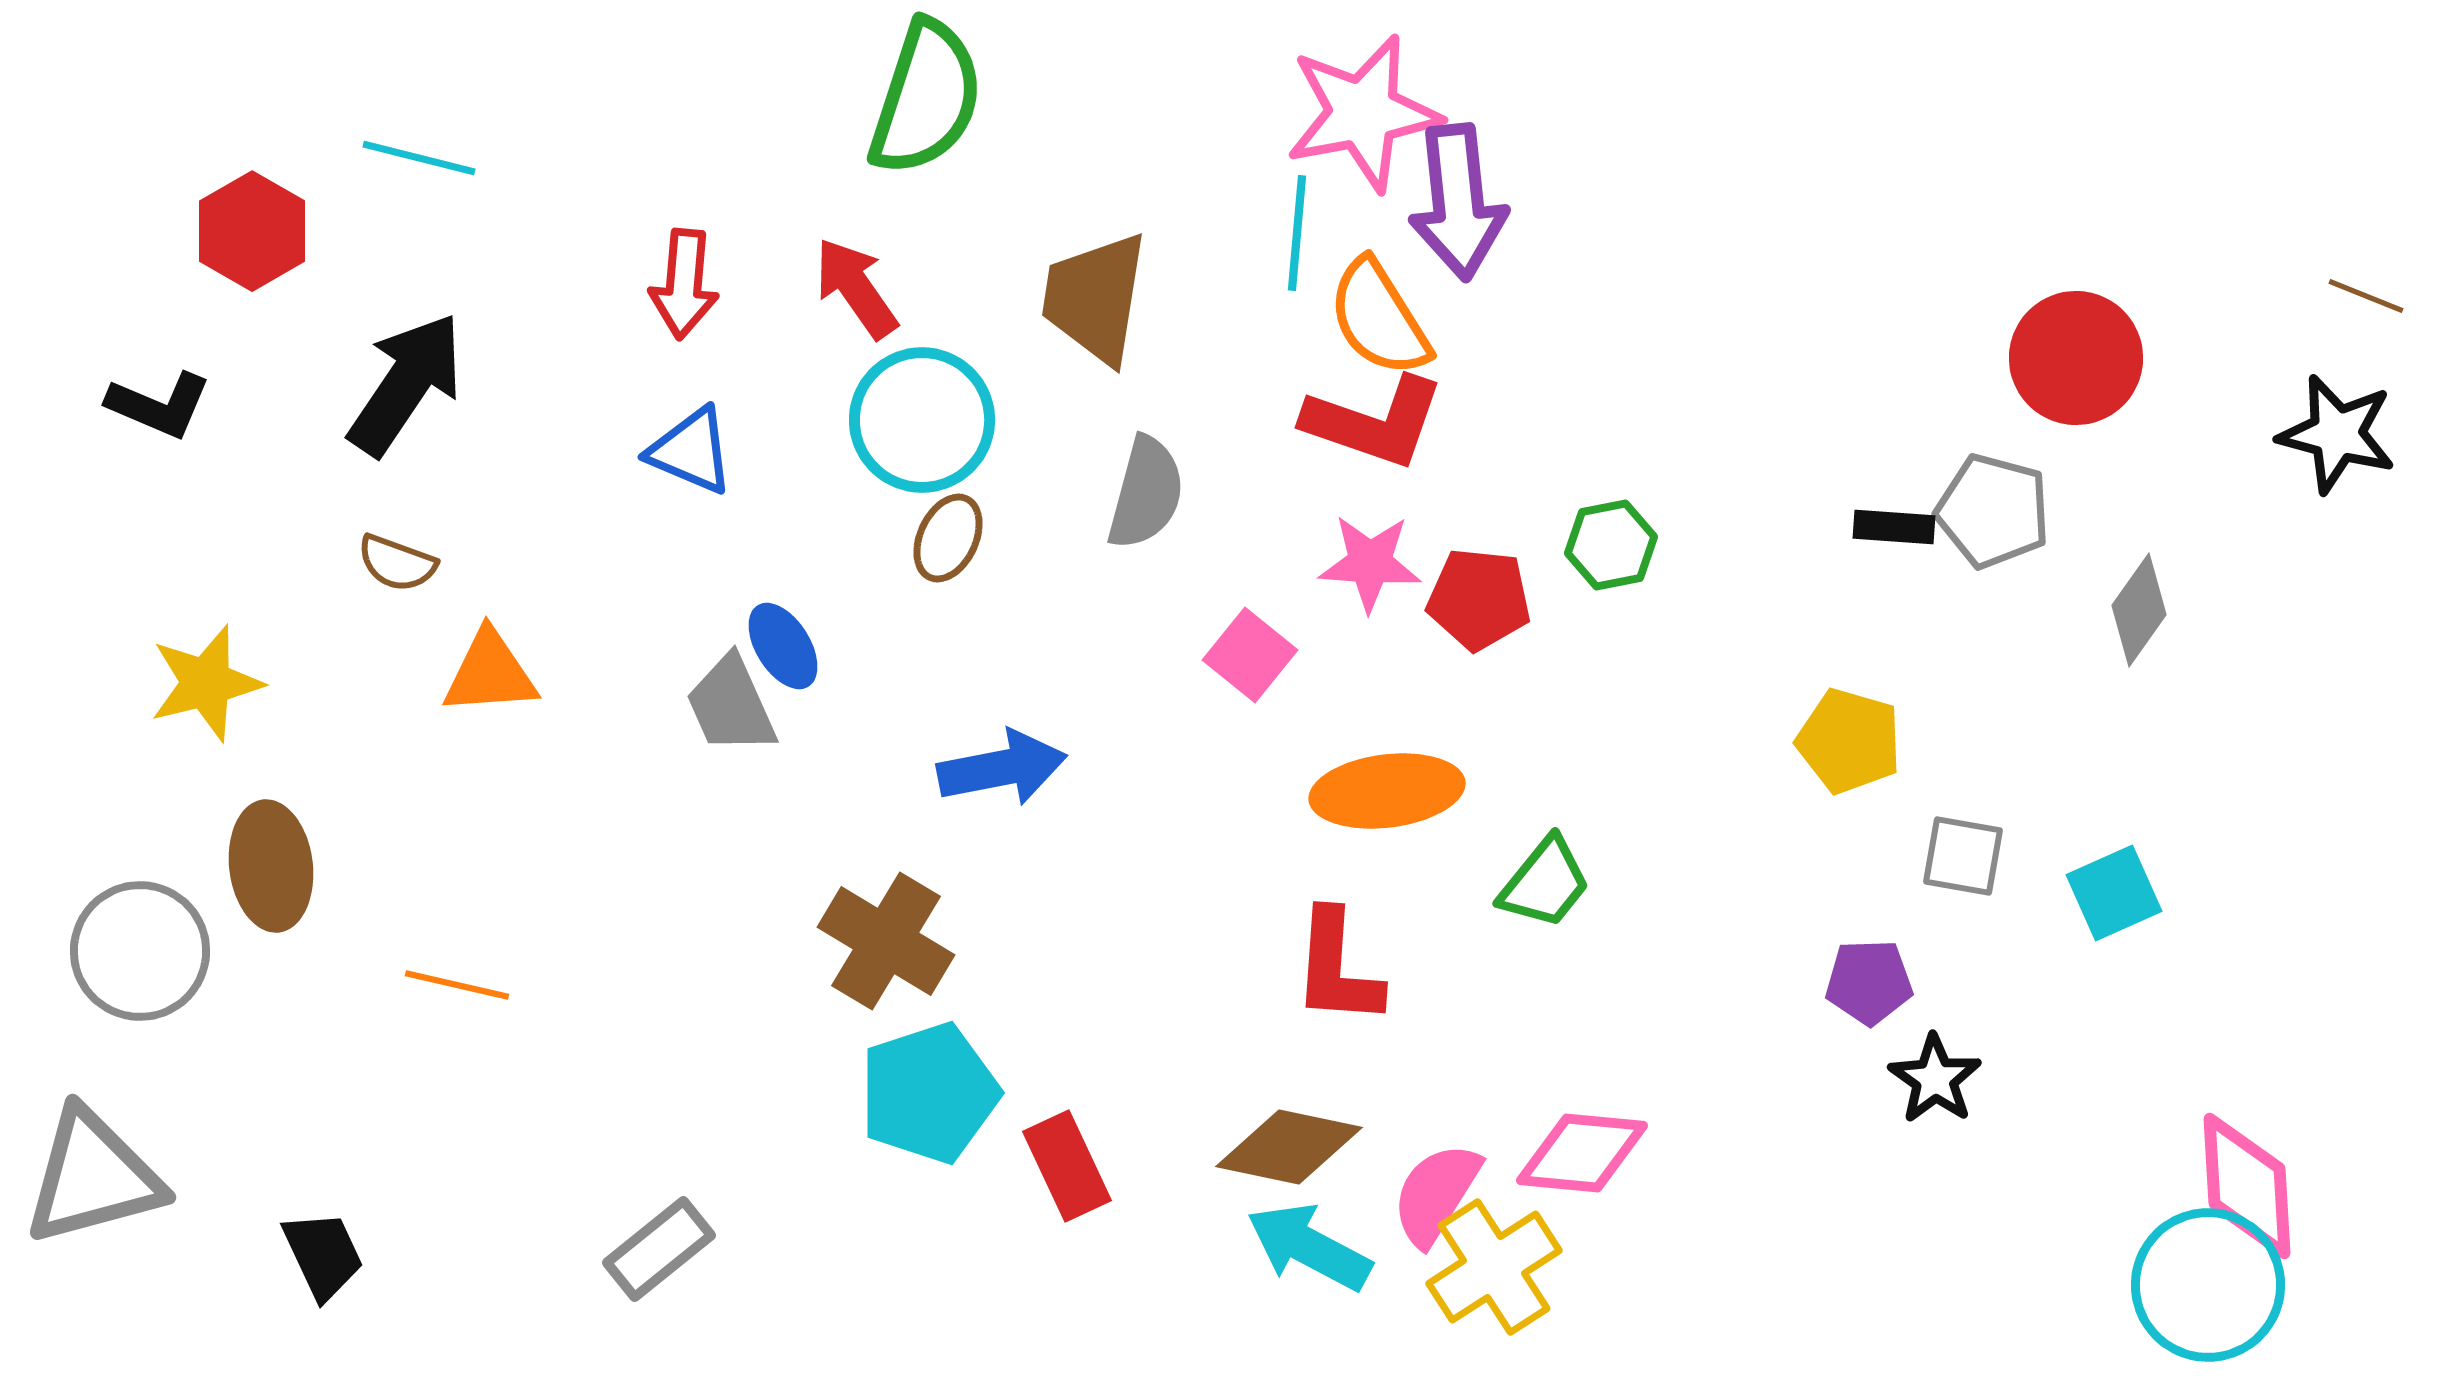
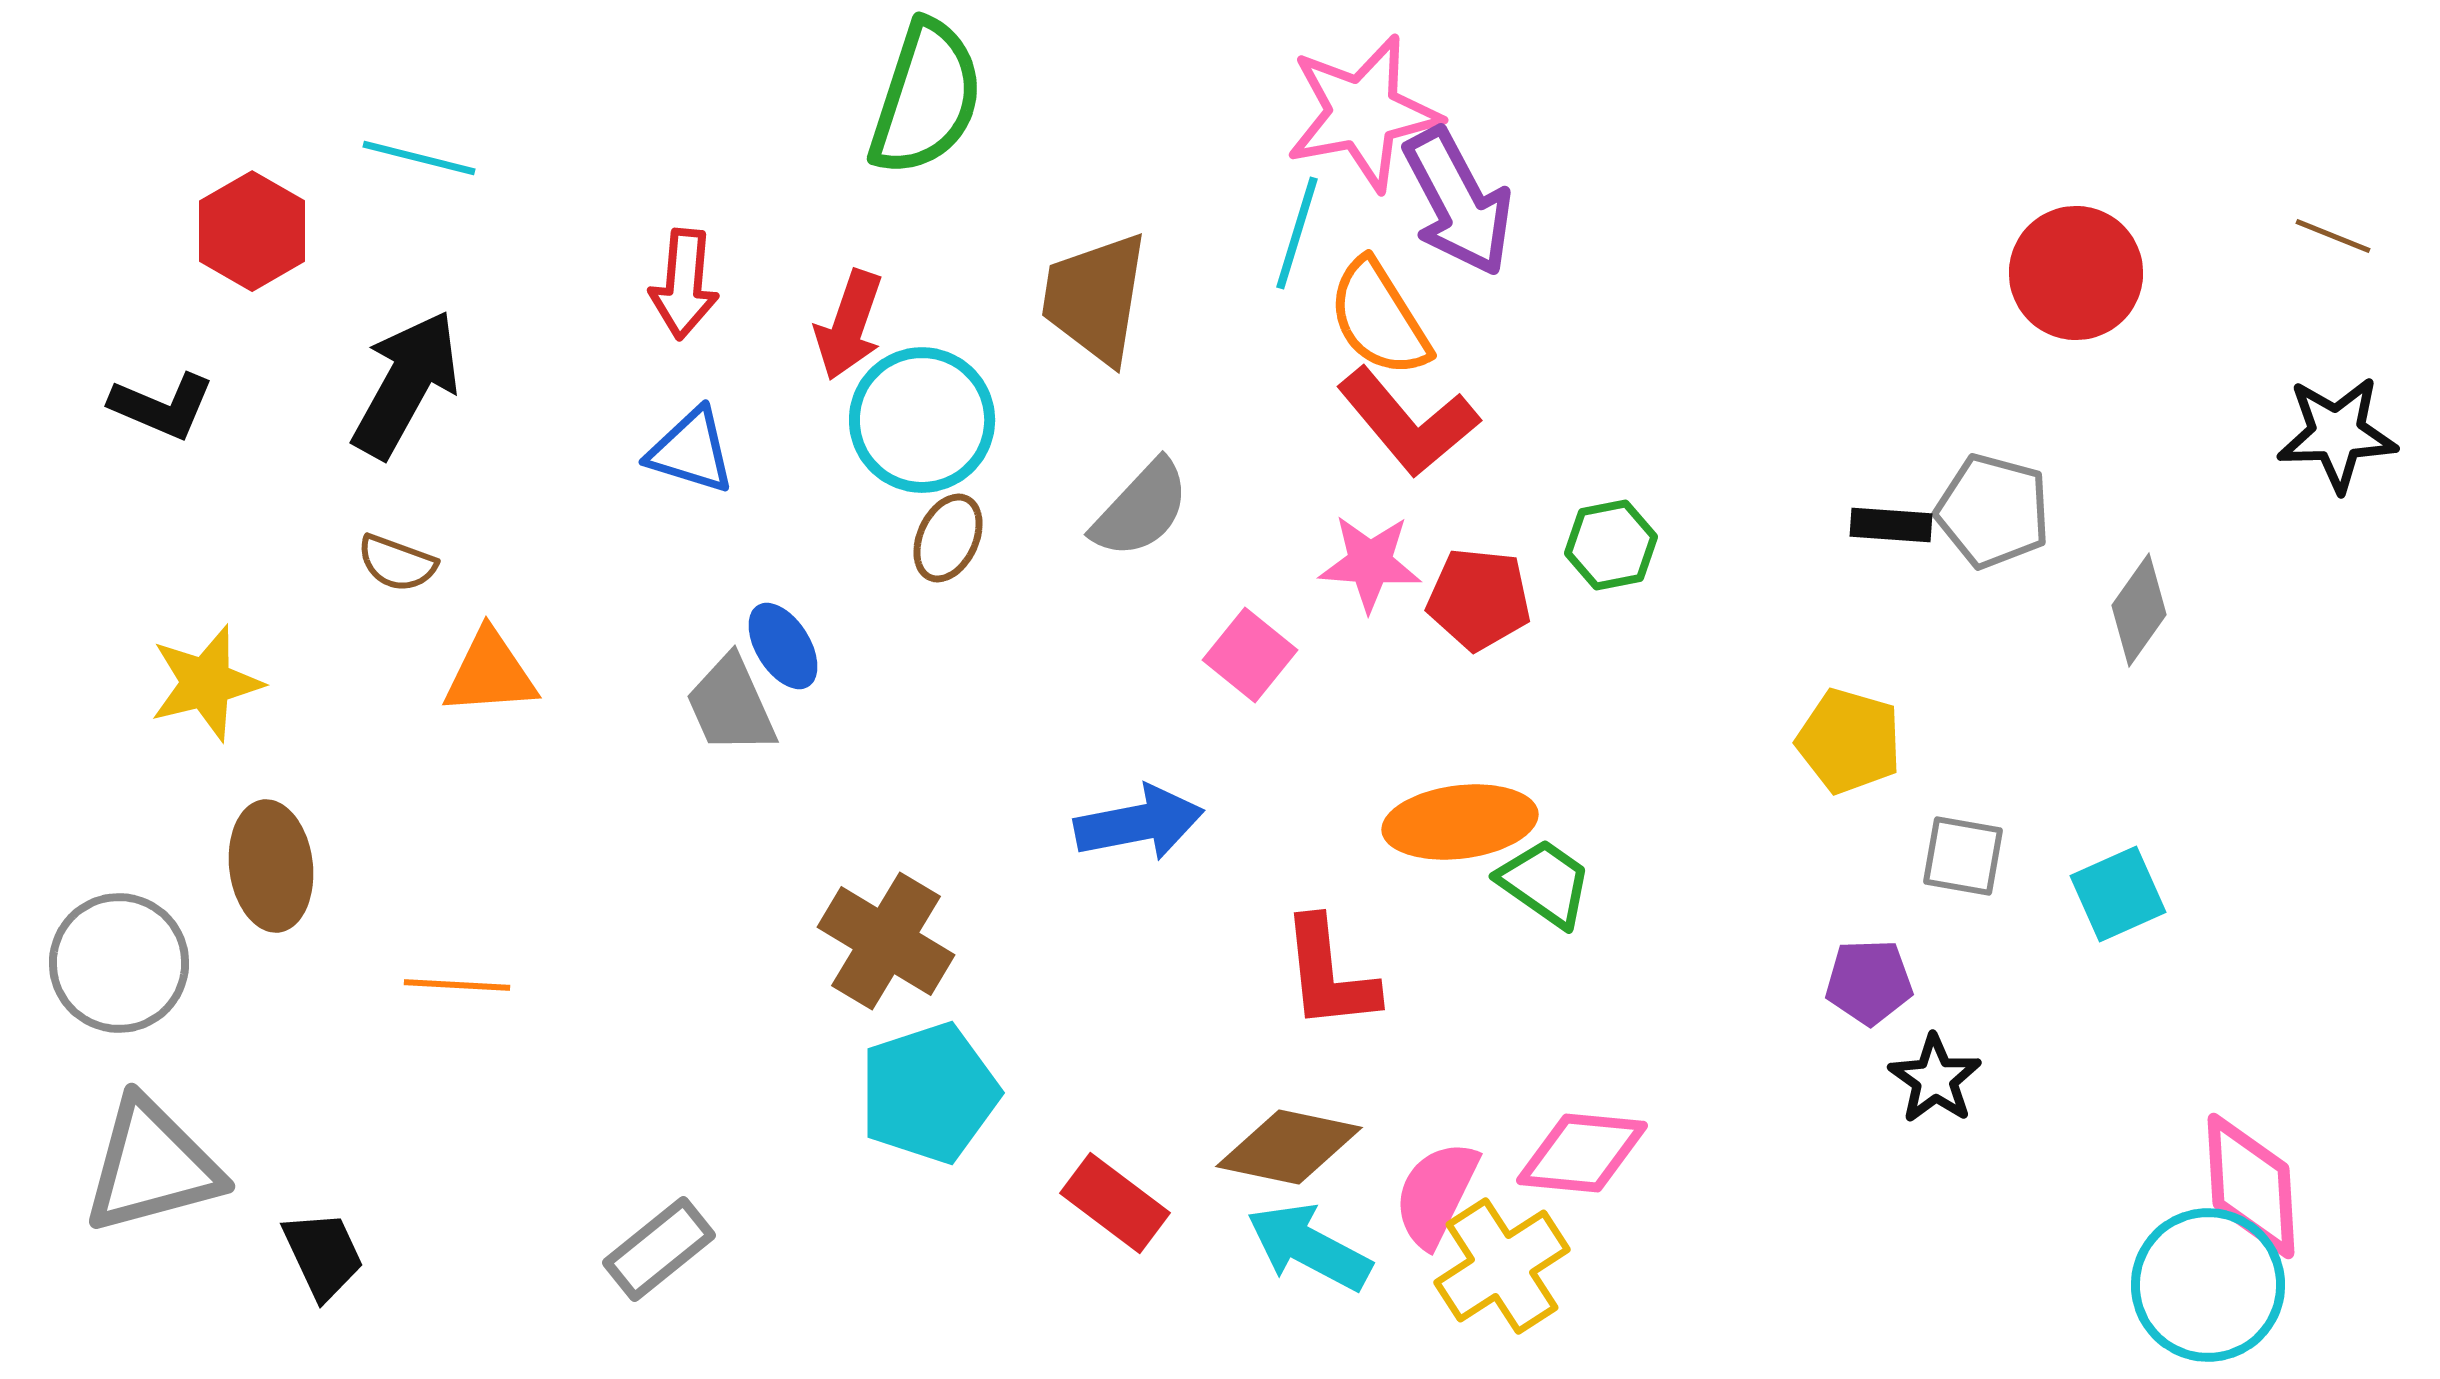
purple arrow at (1458, 202): rotated 22 degrees counterclockwise
cyan line at (1297, 233): rotated 12 degrees clockwise
red arrow at (856, 288): moved 7 px left, 37 px down; rotated 126 degrees counterclockwise
brown line at (2366, 296): moved 33 px left, 60 px up
red circle at (2076, 358): moved 85 px up
black arrow at (406, 384): rotated 5 degrees counterclockwise
black L-shape at (159, 405): moved 3 px right, 1 px down
red L-shape at (1374, 422): moved 34 px right; rotated 31 degrees clockwise
black star at (2337, 434): rotated 17 degrees counterclockwise
blue triangle at (691, 451): rotated 6 degrees counterclockwise
gray semicircle at (1146, 493): moved 5 px left, 16 px down; rotated 28 degrees clockwise
black rectangle at (1894, 527): moved 3 px left, 2 px up
blue arrow at (1002, 768): moved 137 px right, 55 px down
orange ellipse at (1387, 791): moved 73 px right, 31 px down
green trapezoid at (1545, 883): rotated 94 degrees counterclockwise
cyan square at (2114, 893): moved 4 px right, 1 px down
gray circle at (140, 951): moved 21 px left, 12 px down
red L-shape at (1337, 968): moved 8 px left, 6 px down; rotated 10 degrees counterclockwise
orange line at (457, 985): rotated 10 degrees counterclockwise
red rectangle at (1067, 1166): moved 48 px right, 37 px down; rotated 28 degrees counterclockwise
gray triangle at (93, 1177): moved 59 px right, 11 px up
pink diamond at (2247, 1186): moved 4 px right
pink semicircle at (1436, 1194): rotated 6 degrees counterclockwise
yellow cross at (1494, 1267): moved 8 px right, 1 px up
